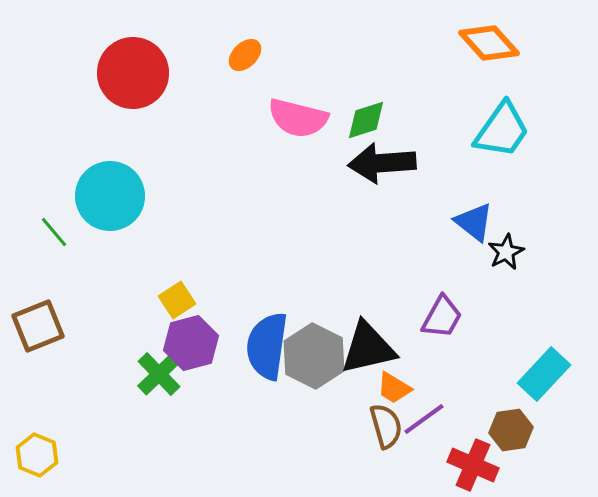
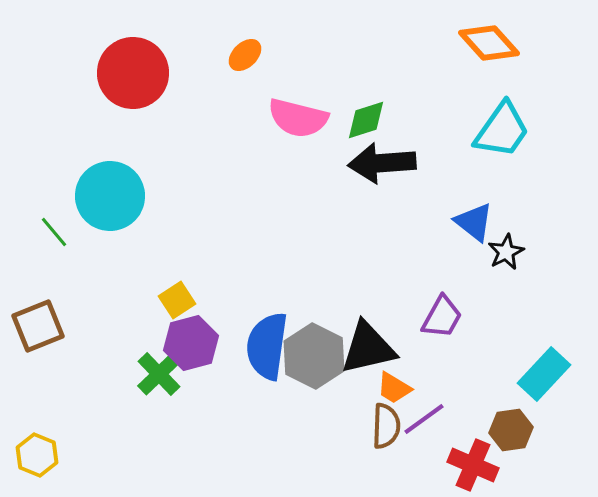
brown semicircle: rotated 18 degrees clockwise
